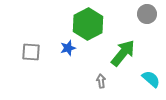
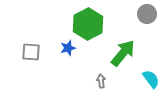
cyan semicircle: rotated 12 degrees clockwise
